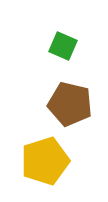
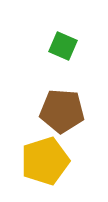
brown pentagon: moved 8 px left, 7 px down; rotated 9 degrees counterclockwise
